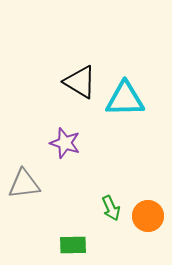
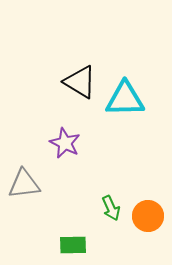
purple star: rotated 8 degrees clockwise
